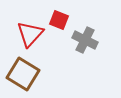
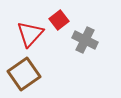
red square: rotated 30 degrees clockwise
brown square: moved 1 px right; rotated 24 degrees clockwise
